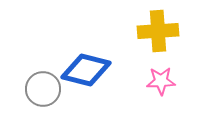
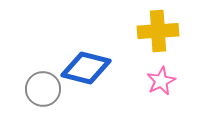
blue diamond: moved 2 px up
pink star: rotated 24 degrees counterclockwise
